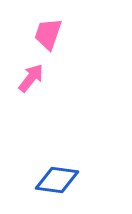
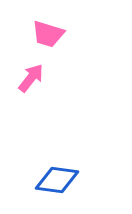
pink trapezoid: rotated 92 degrees counterclockwise
